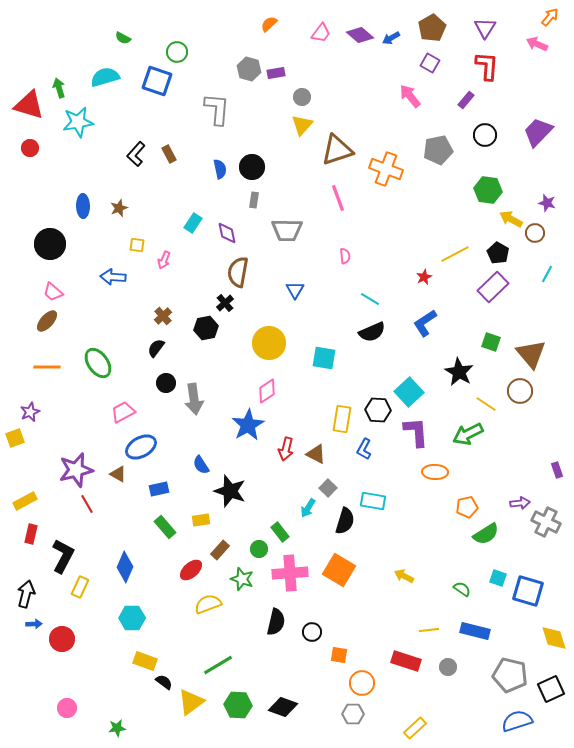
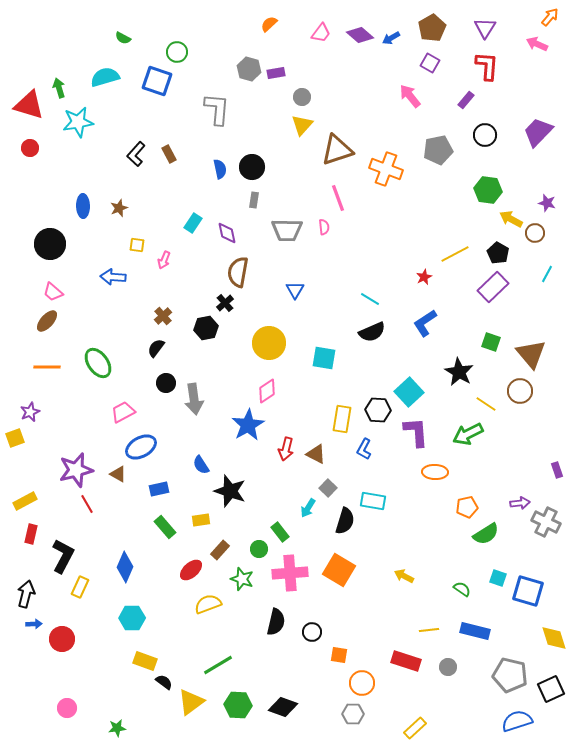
pink semicircle at (345, 256): moved 21 px left, 29 px up
